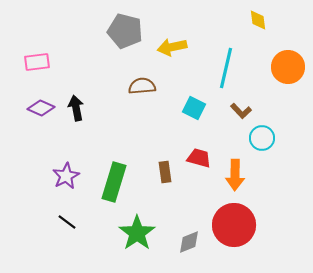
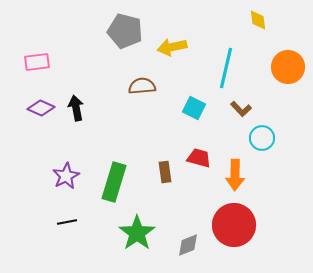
brown L-shape: moved 2 px up
black line: rotated 48 degrees counterclockwise
gray diamond: moved 1 px left, 3 px down
